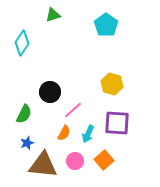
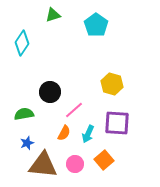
cyan pentagon: moved 10 px left
pink line: moved 1 px right
green semicircle: rotated 126 degrees counterclockwise
pink circle: moved 3 px down
